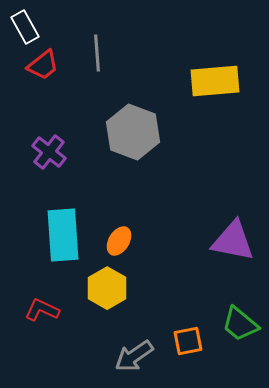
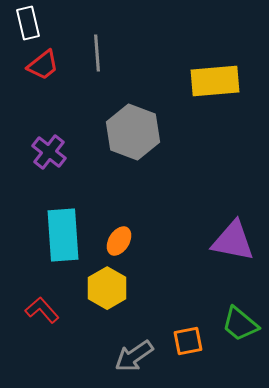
white rectangle: moved 3 px right, 4 px up; rotated 16 degrees clockwise
red L-shape: rotated 24 degrees clockwise
